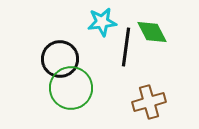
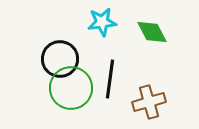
black line: moved 16 px left, 32 px down
